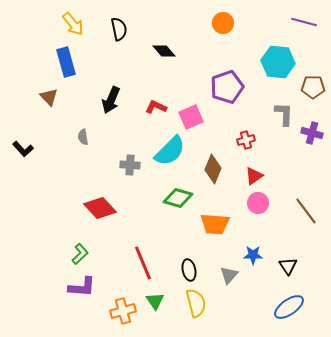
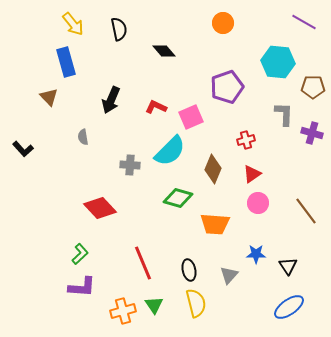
purple line: rotated 15 degrees clockwise
red triangle: moved 2 px left, 2 px up
blue star: moved 3 px right, 1 px up
green triangle: moved 1 px left, 4 px down
